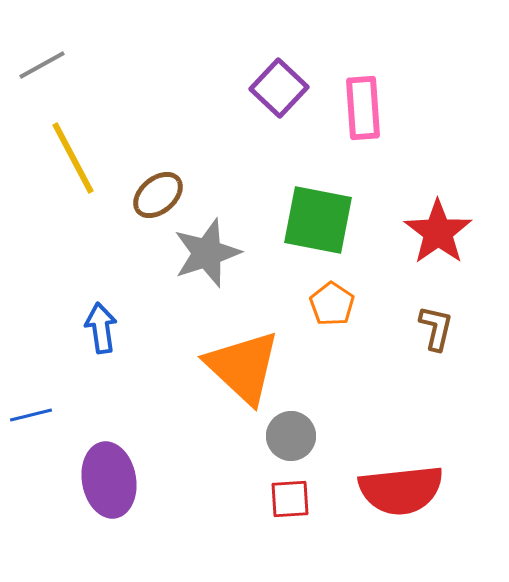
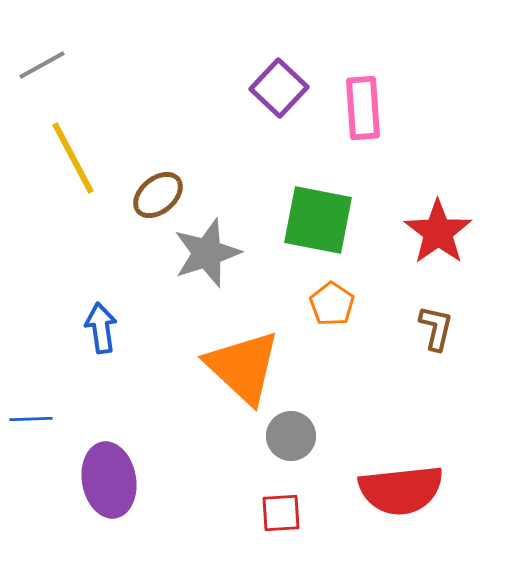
blue line: moved 4 px down; rotated 12 degrees clockwise
red square: moved 9 px left, 14 px down
